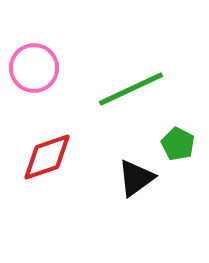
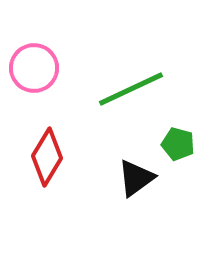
green pentagon: rotated 12 degrees counterclockwise
red diamond: rotated 40 degrees counterclockwise
